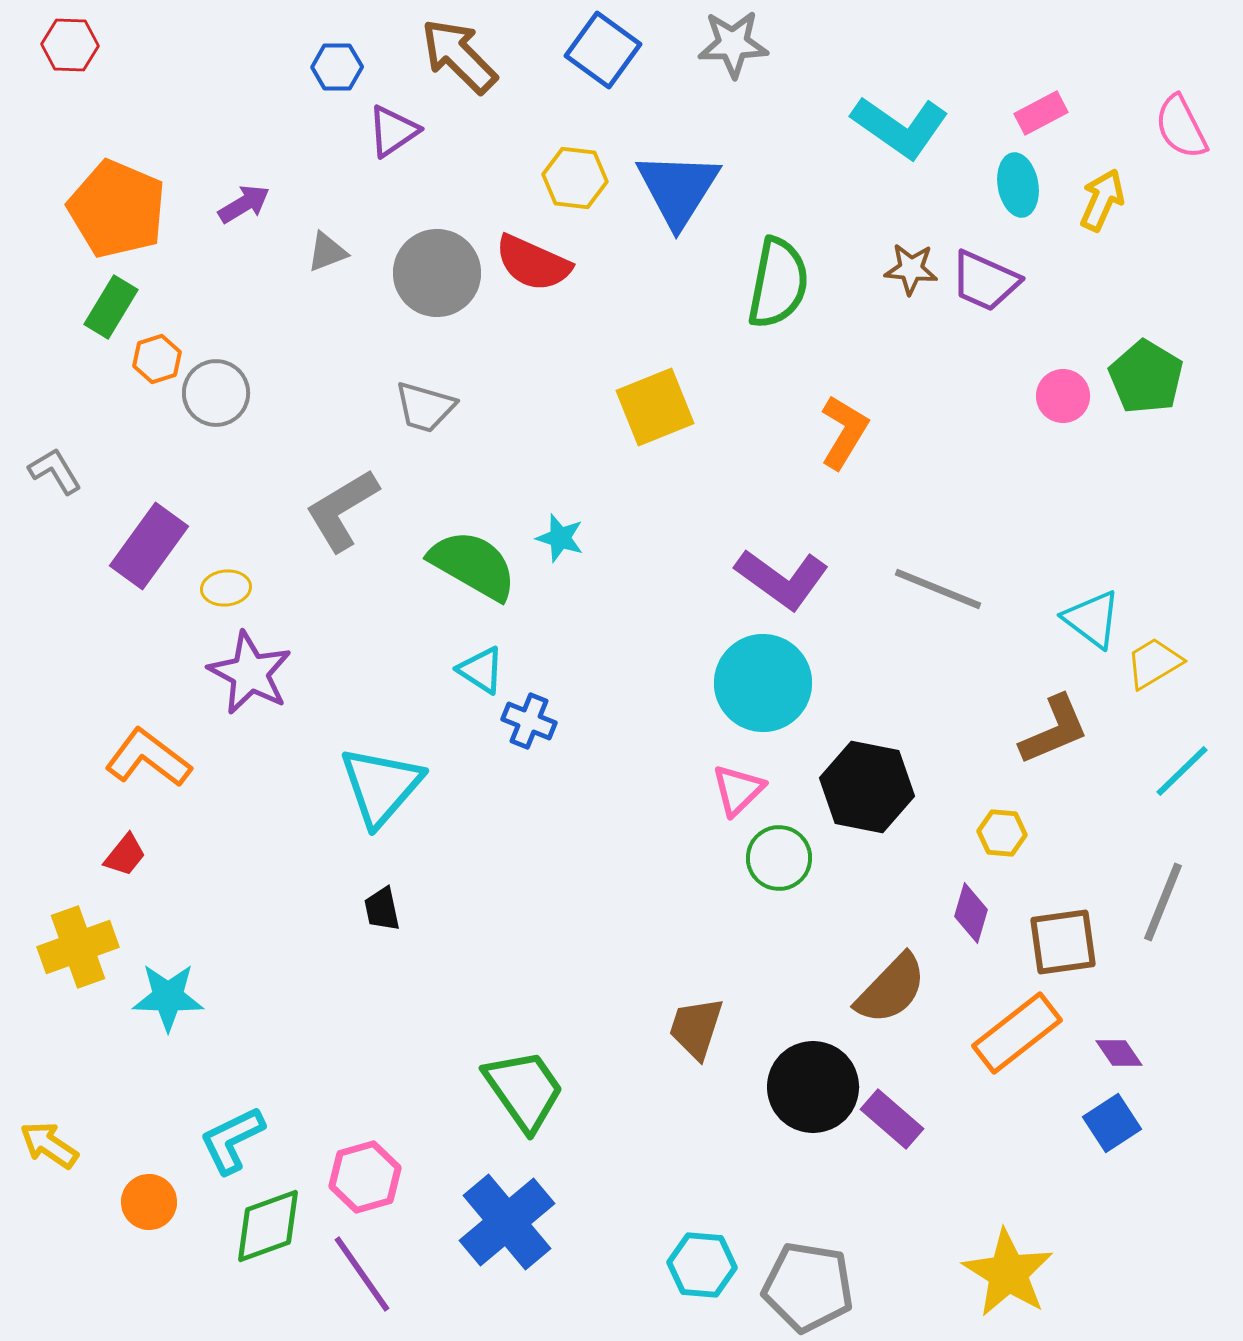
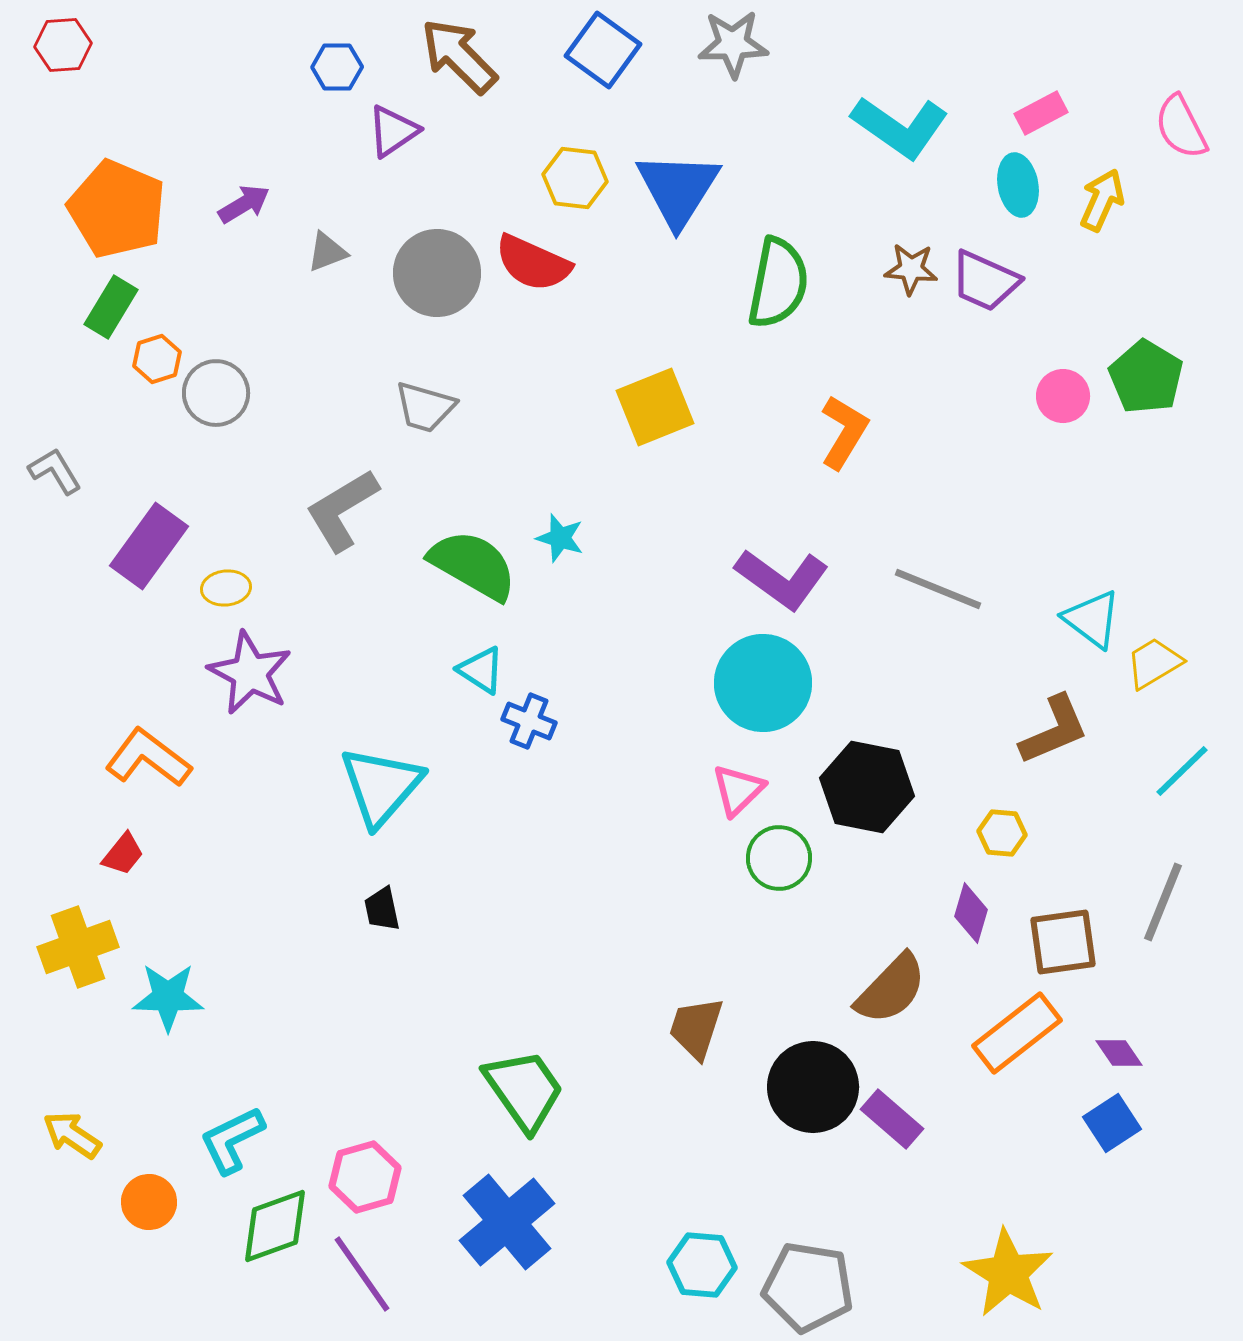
red hexagon at (70, 45): moved 7 px left; rotated 6 degrees counterclockwise
red trapezoid at (125, 855): moved 2 px left, 1 px up
yellow arrow at (49, 1145): moved 23 px right, 10 px up
green diamond at (268, 1226): moved 7 px right
